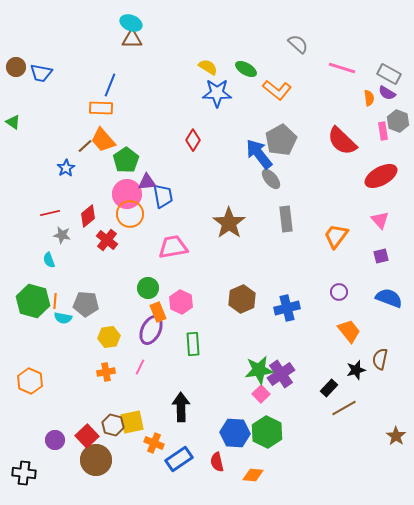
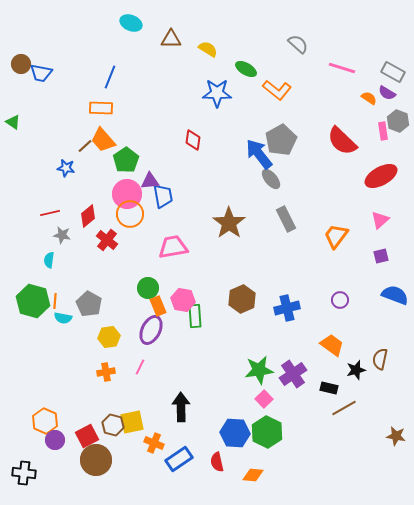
brown triangle at (132, 39): moved 39 px right
brown circle at (16, 67): moved 5 px right, 3 px up
yellow semicircle at (208, 67): moved 18 px up
gray rectangle at (389, 74): moved 4 px right, 2 px up
blue line at (110, 85): moved 8 px up
orange semicircle at (369, 98): rotated 49 degrees counterclockwise
red diamond at (193, 140): rotated 25 degrees counterclockwise
blue star at (66, 168): rotated 30 degrees counterclockwise
purple triangle at (147, 182): moved 3 px right, 1 px up
gray rectangle at (286, 219): rotated 20 degrees counterclockwise
pink triangle at (380, 220): rotated 30 degrees clockwise
cyan semicircle at (49, 260): rotated 28 degrees clockwise
purple circle at (339, 292): moved 1 px right, 8 px down
blue semicircle at (389, 298): moved 6 px right, 3 px up
pink hexagon at (181, 302): moved 2 px right, 2 px up; rotated 15 degrees counterclockwise
gray pentagon at (86, 304): moved 3 px right; rotated 25 degrees clockwise
orange rectangle at (158, 312): moved 6 px up
orange trapezoid at (349, 331): moved 17 px left, 14 px down; rotated 15 degrees counterclockwise
green rectangle at (193, 344): moved 2 px right, 28 px up
purple cross at (281, 374): moved 12 px right
orange hexagon at (30, 381): moved 15 px right, 40 px down
black rectangle at (329, 388): rotated 60 degrees clockwise
pink square at (261, 394): moved 3 px right, 5 px down
red square at (87, 436): rotated 15 degrees clockwise
brown star at (396, 436): rotated 24 degrees counterclockwise
